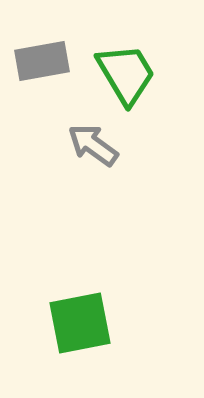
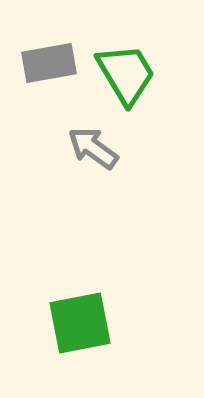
gray rectangle: moved 7 px right, 2 px down
gray arrow: moved 3 px down
